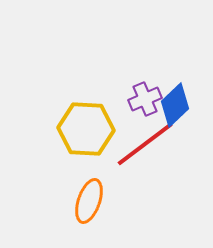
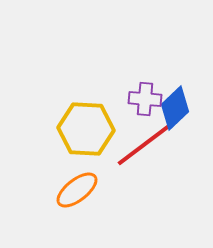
purple cross: rotated 28 degrees clockwise
blue diamond: moved 3 px down
orange ellipse: moved 12 px left, 11 px up; rotated 33 degrees clockwise
